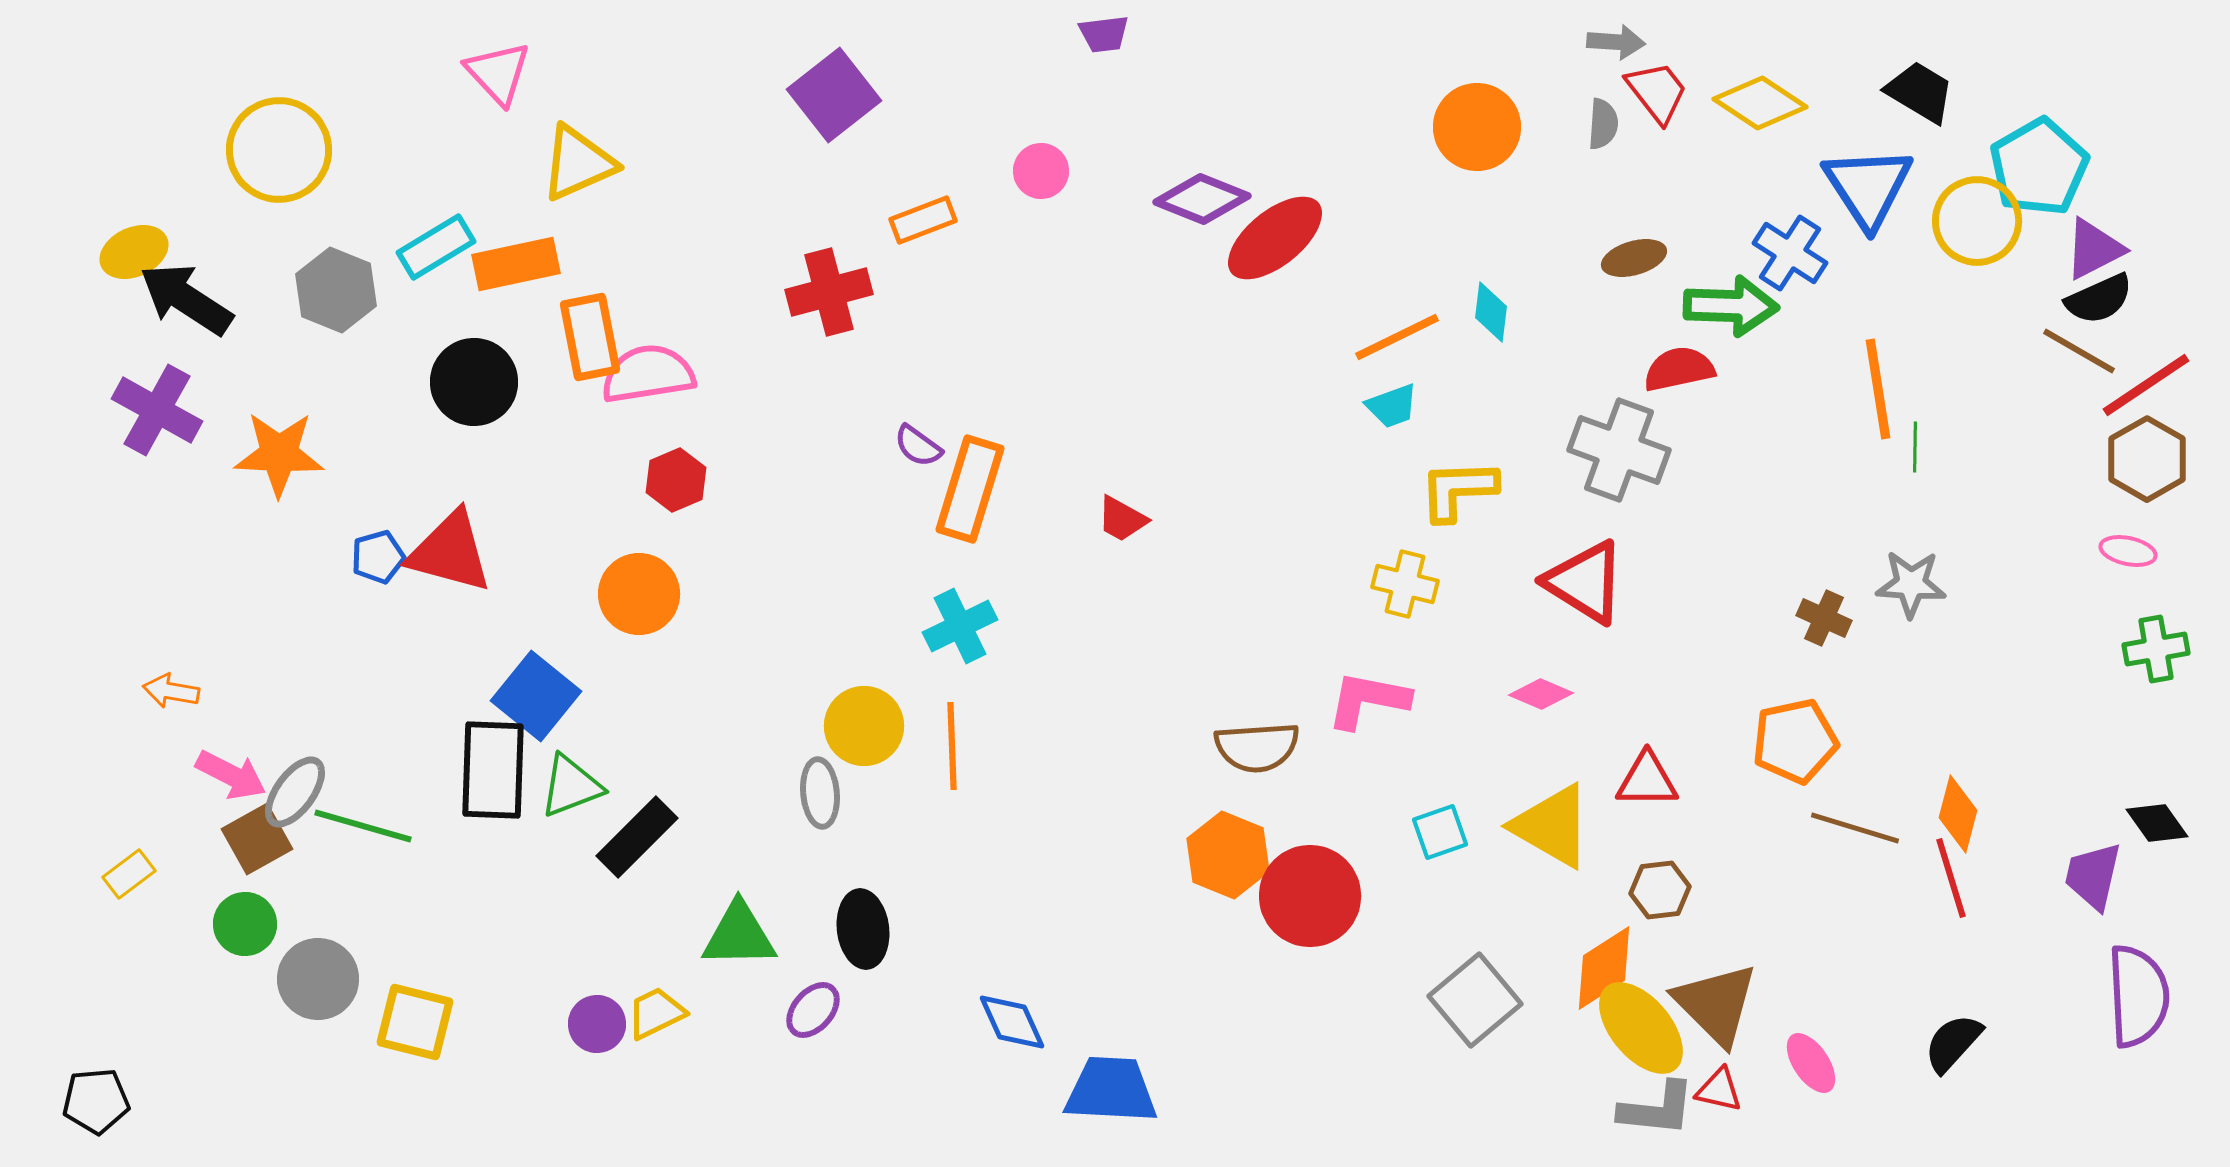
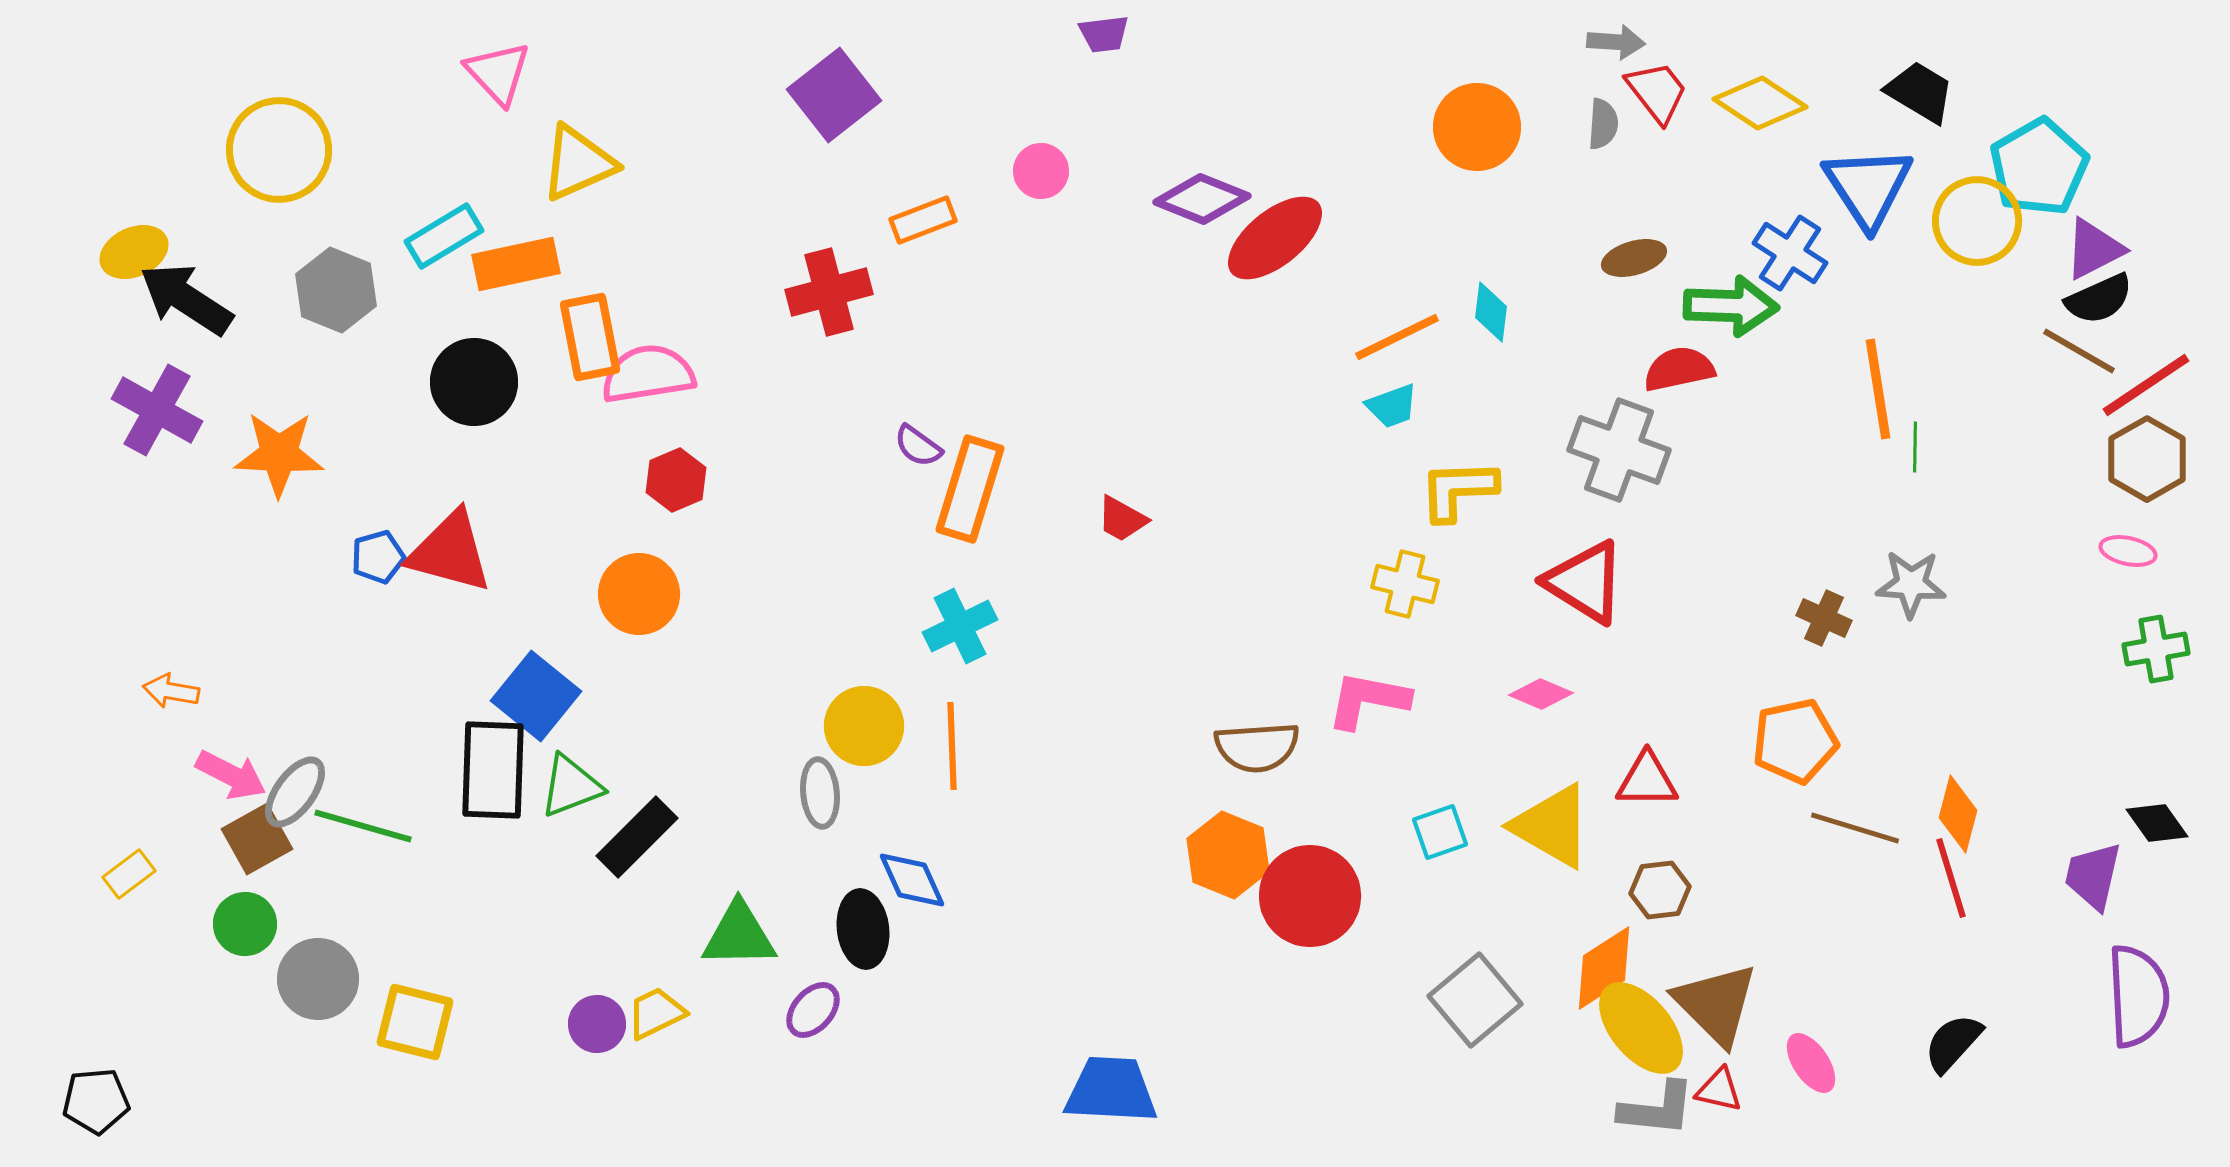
cyan rectangle at (436, 247): moved 8 px right, 11 px up
blue diamond at (1012, 1022): moved 100 px left, 142 px up
